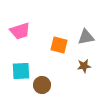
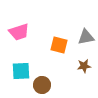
pink trapezoid: moved 1 px left, 1 px down
